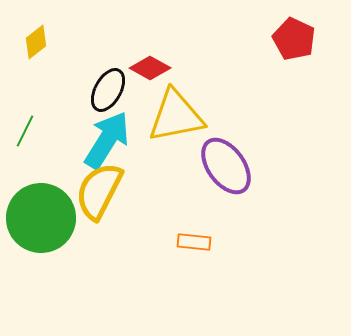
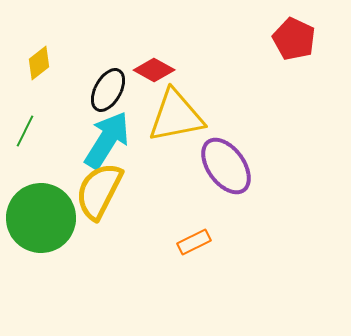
yellow diamond: moved 3 px right, 21 px down
red diamond: moved 4 px right, 2 px down
orange rectangle: rotated 32 degrees counterclockwise
